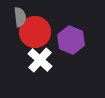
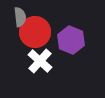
white cross: moved 1 px down
